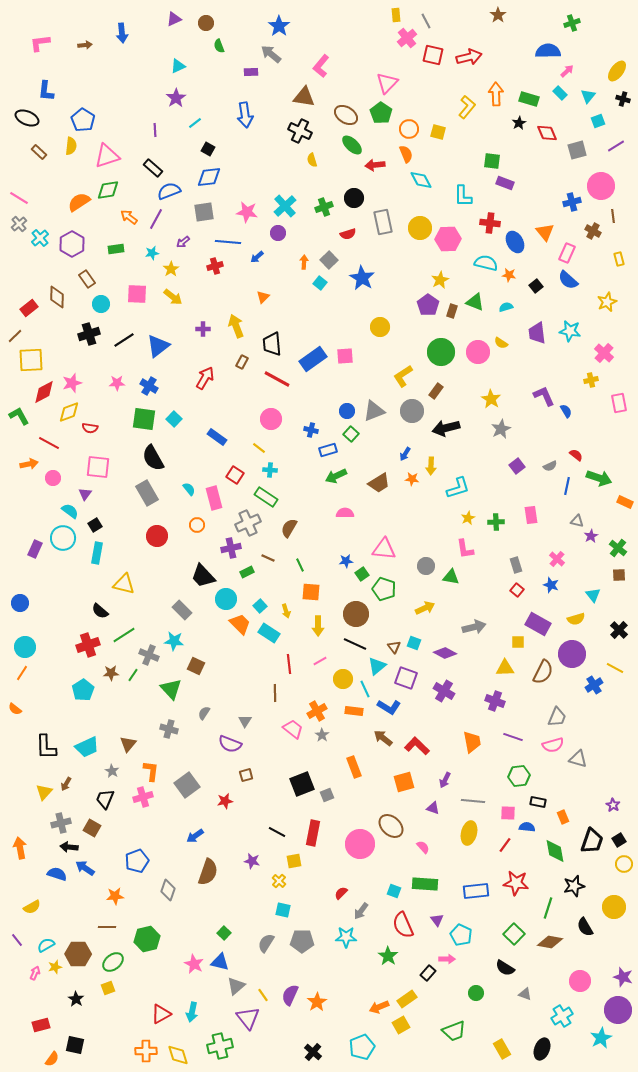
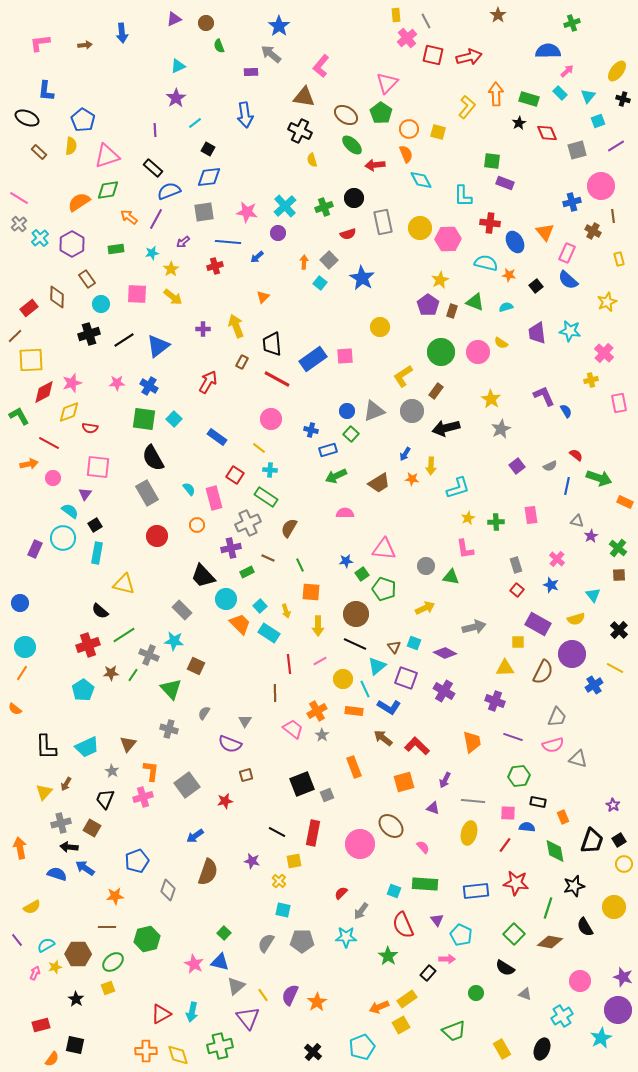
red arrow at (205, 378): moved 3 px right, 4 px down
